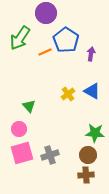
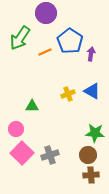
blue pentagon: moved 4 px right, 1 px down
yellow cross: rotated 16 degrees clockwise
green triangle: moved 3 px right; rotated 48 degrees counterclockwise
pink circle: moved 3 px left
pink square: rotated 30 degrees counterclockwise
brown cross: moved 5 px right
